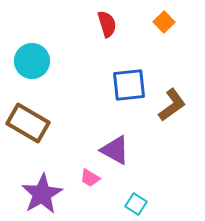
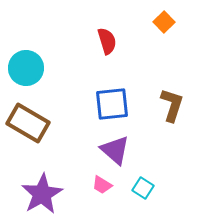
red semicircle: moved 17 px down
cyan circle: moved 6 px left, 7 px down
blue square: moved 17 px left, 19 px down
brown L-shape: rotated 36 degrees counterclockwise
purple triangle: rotated 12 degrees clockwise
pink trapezoid: moved 12 px right, 7 px down
cyan square: moved 7 px right, 16 px up
